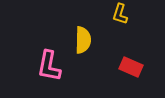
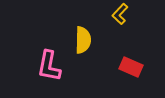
yellow L-shape: rotated 25 degrees clockwise
